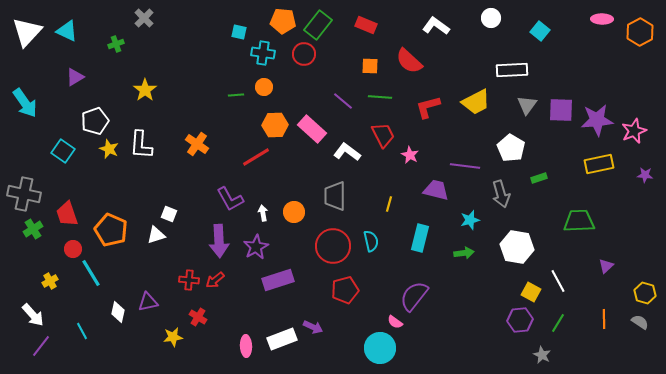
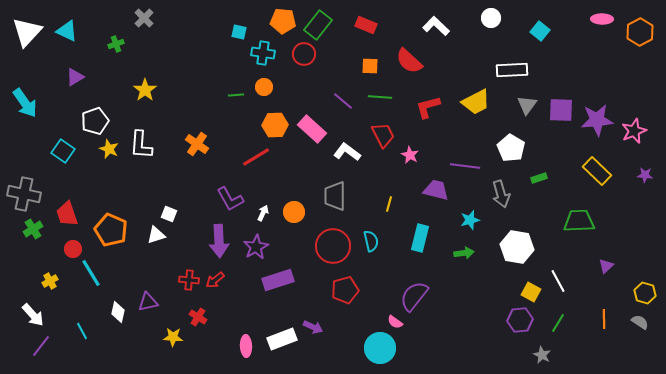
white L-shape at (436, 26): rotated 8 degrees clockwise
yellow rectangle at (599, 164): moved 2 px left, 7 px down; rotated 56 degrees clockwise
white arrow at (263, 213): rotated 35 degrees clockwise
yellow star at (173, 337): rotated 12 degrees clockwise
